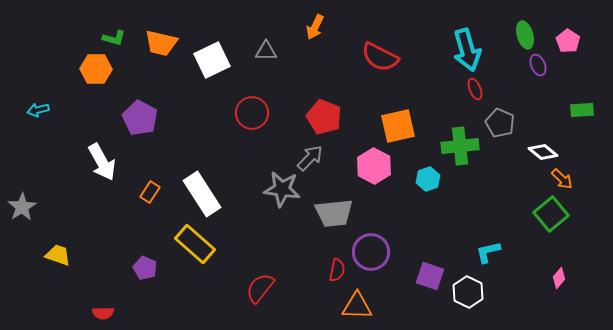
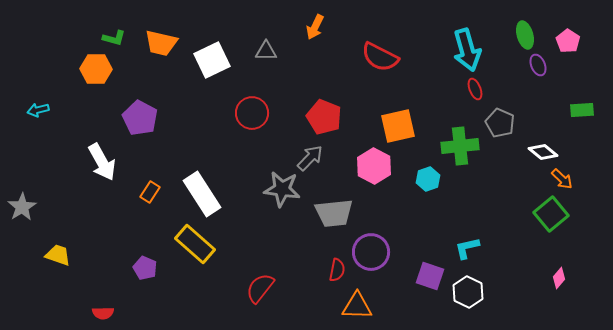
cyan L-shape at (488, 252): moved 21 px left, 4 px up
